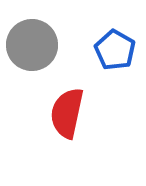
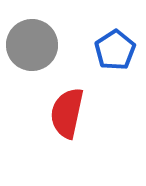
blue pentagon: rotated 9 degrees clockwise
